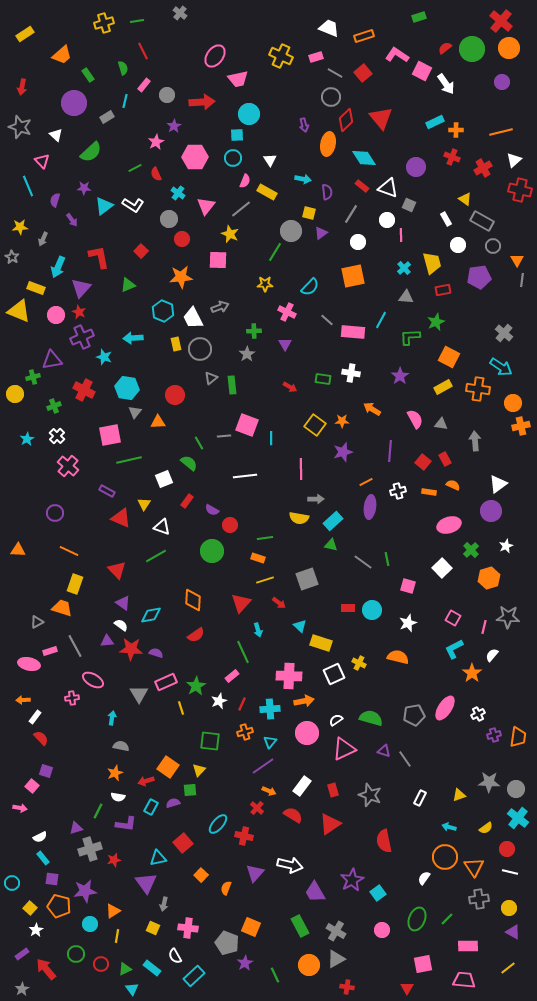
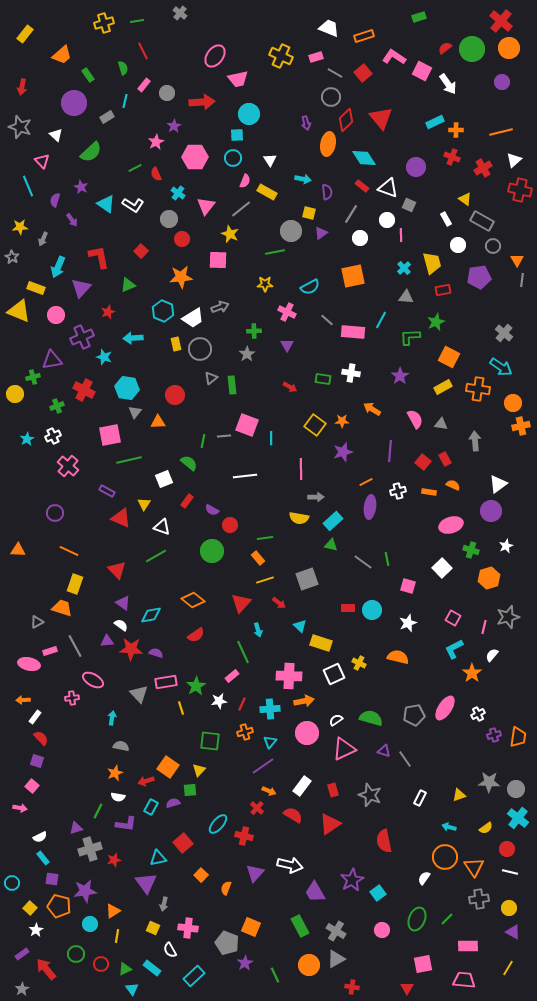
yellow rectangle at (25, 34): rotated 18 degrees counterclockwise
pink L-shape at (397, 55): moved 3 px left, 2 px down
white arrow at (446, 84): moved 2 px right
gray circle at (167, 95): moved 2 px up
purple arrow at (304, 125): moved 2 px right, 2 px up
purple star at (84, 188): moved 3 px left, 1 px up; rotated 24 degrees clockwise
cyan triangle at (104, 206): moved 2 px right, 2 px up; rotated 48 degrees counterclockwise
white circle at (358, 242): moved 2 px right, 4 px up
green line at (275, 252): rotated 48 degrees clockwise
cyan semicircle at (310, 287): rotated 18 degrees clockwise
red star at (79, 312): moved 29 px right; rotated 24 degrees clockwise
white trapezoid at (193, 318): rotated 95 degrees counterclockwise
purple triangle at (285, 344): moved 2 px right, 1 px down
green cross at (54, 406): moved 3 px right
white cross at (57, 436): moved 4 px left; rotated 21 degrees clockwise
green line at (199, 443): moved 4 px right, 2 px up; rotated 40 degrees clockwise
gray arrow at (316, 499): moved 2 px up
pink ellipse at (449, 525): moved 2 px right
green cross at (471, 550): rotated 28 degrees counterclockwise
orange rectangle at (258, 558): rotated 32 degrees clockwise
orange diamond at (193, 600): rotated 55 degrees counterclockwise
gray star at (508, 617): rotated 20 degrees counterclockwise
pink rectangle at (166, 682): rotated 15 degrees clockwise
gray triangle at (139, 694): rotated 12 degrees counterclockwise
white star at (219, 701): rotated 14 degrees clockwise
purple square at (46, 771): moved 9 px left, 10 px up
white semicircle at (175, 956): moved 5 px left, 6 px up
yellow line at (508, 968): rotated 21 degrees counterclockwise
red cross at (347, 987): moved 5 px right
